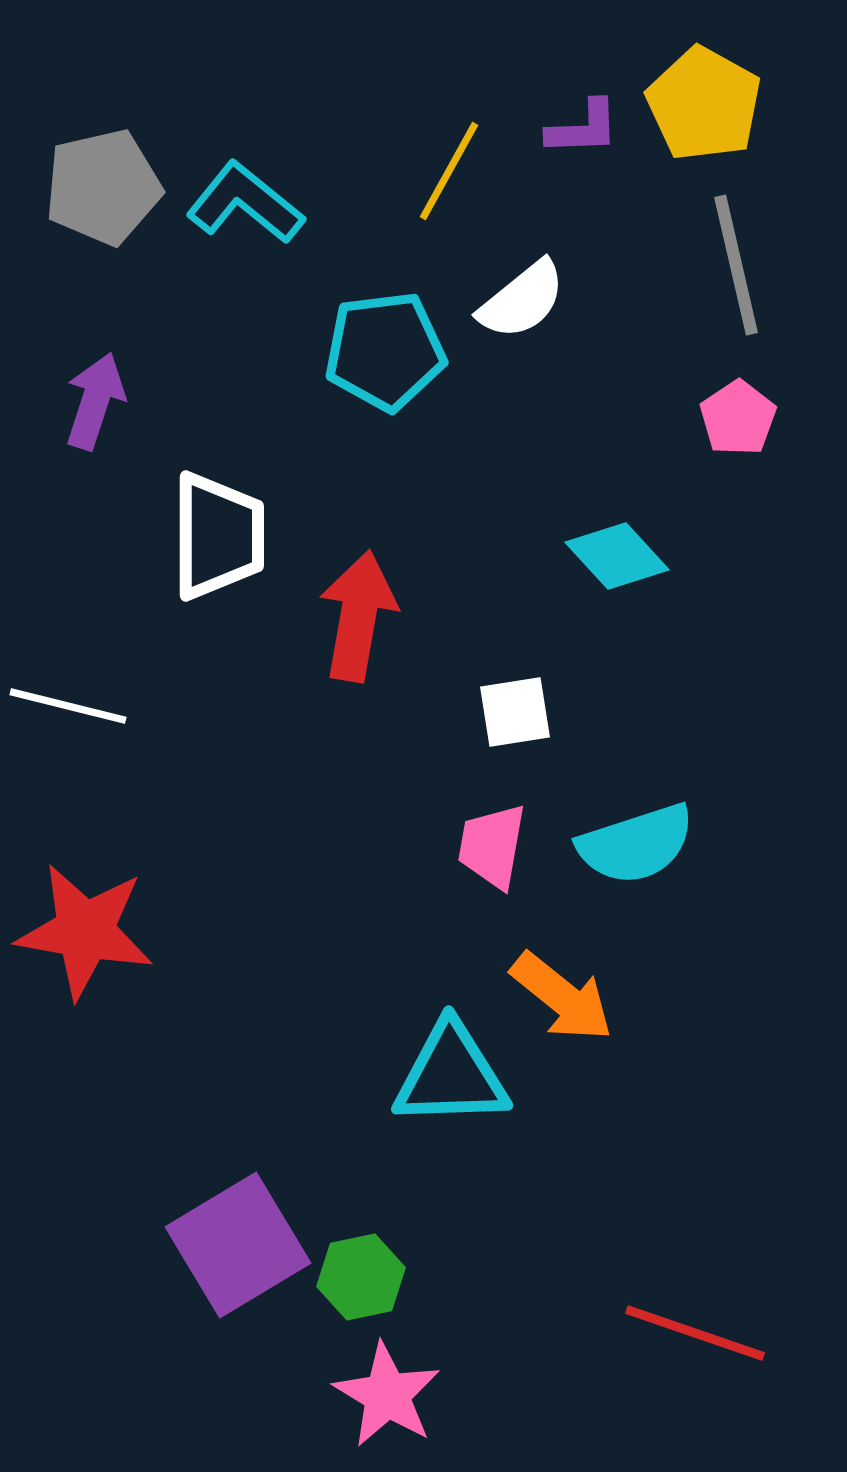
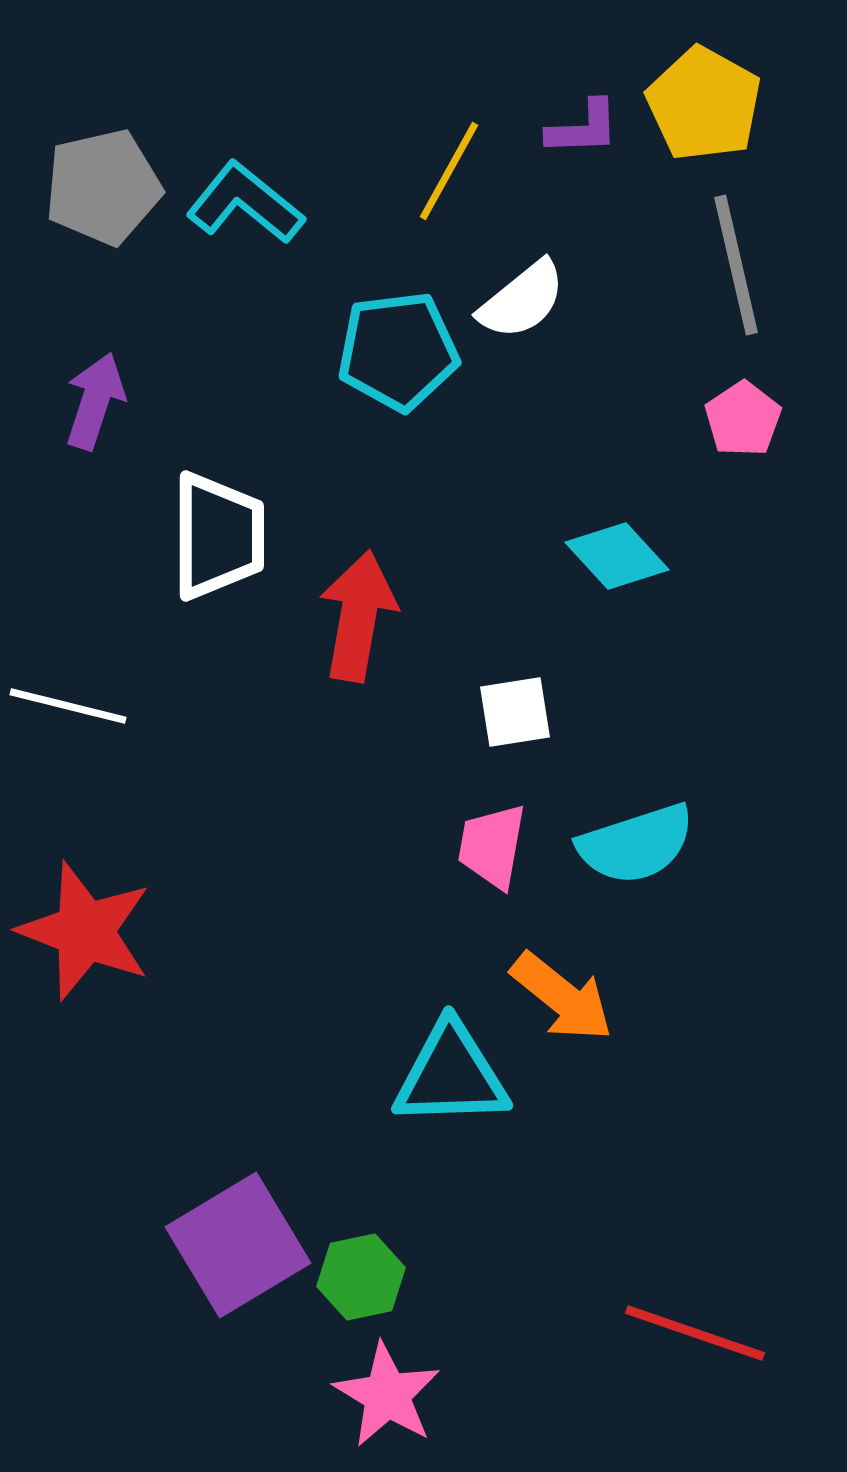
cyan pentagon: moved 13 px right
pink pentagon: moved 5 px right, 1 px down
red star: rotated 11 degrees clockwise
